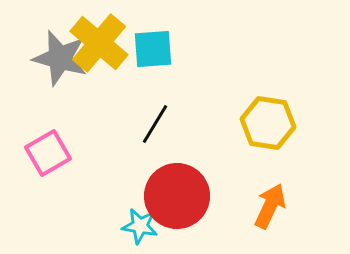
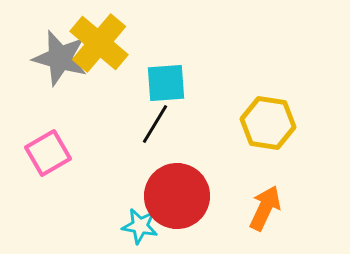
cyan square: moved 13 px right, 34 px down
orange arrow: moved 5 px left, 2 px down
